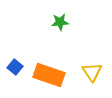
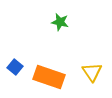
green star: rotated 18 degrees clockwise
orange rectangle: moved 2 px down
